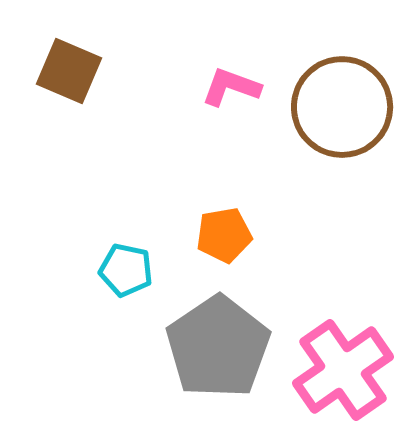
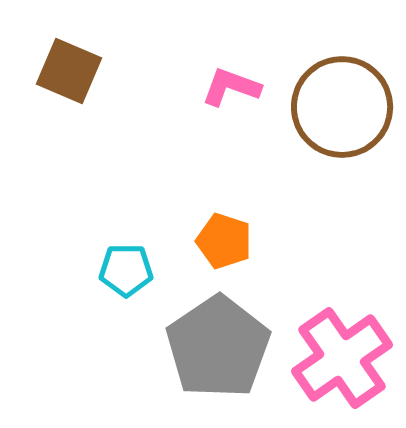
orange pentagon: moved 6 px down; rotated 28 degrees clockwise
cyan pentagon: rotated 12 degrees counterclockwise
pink cross: moved 1 px left, 12 px up
